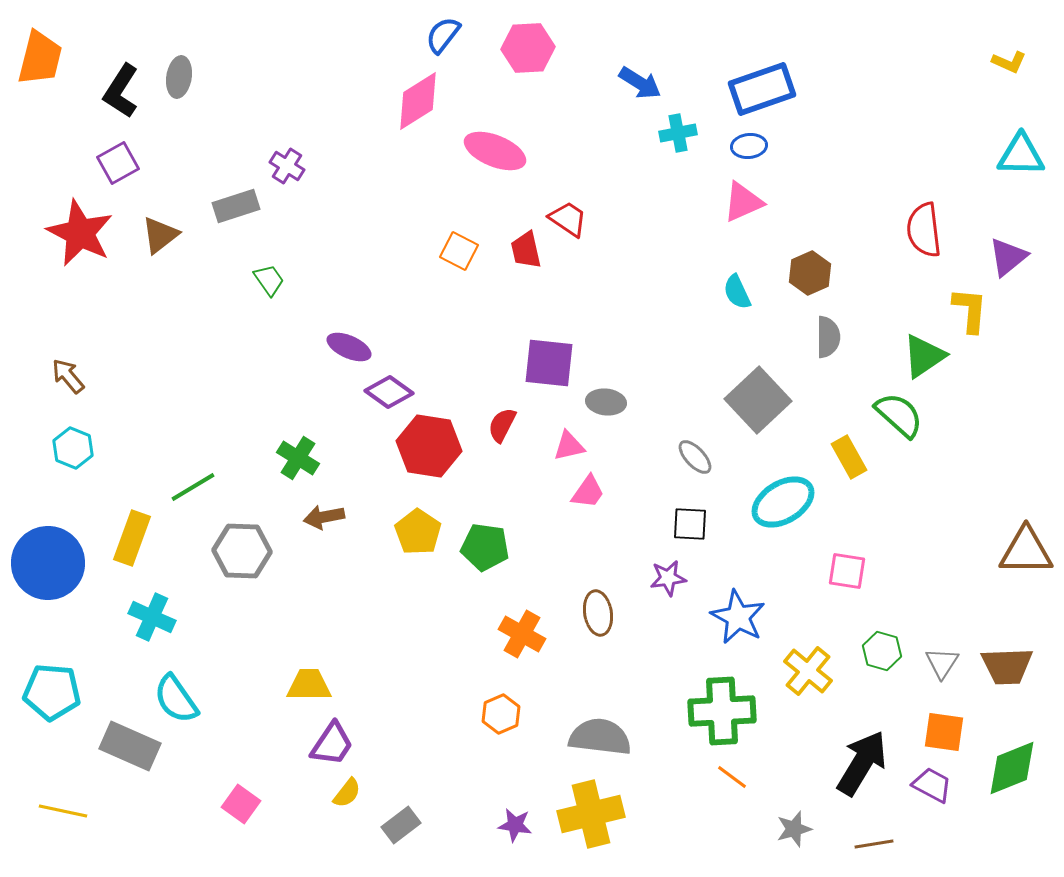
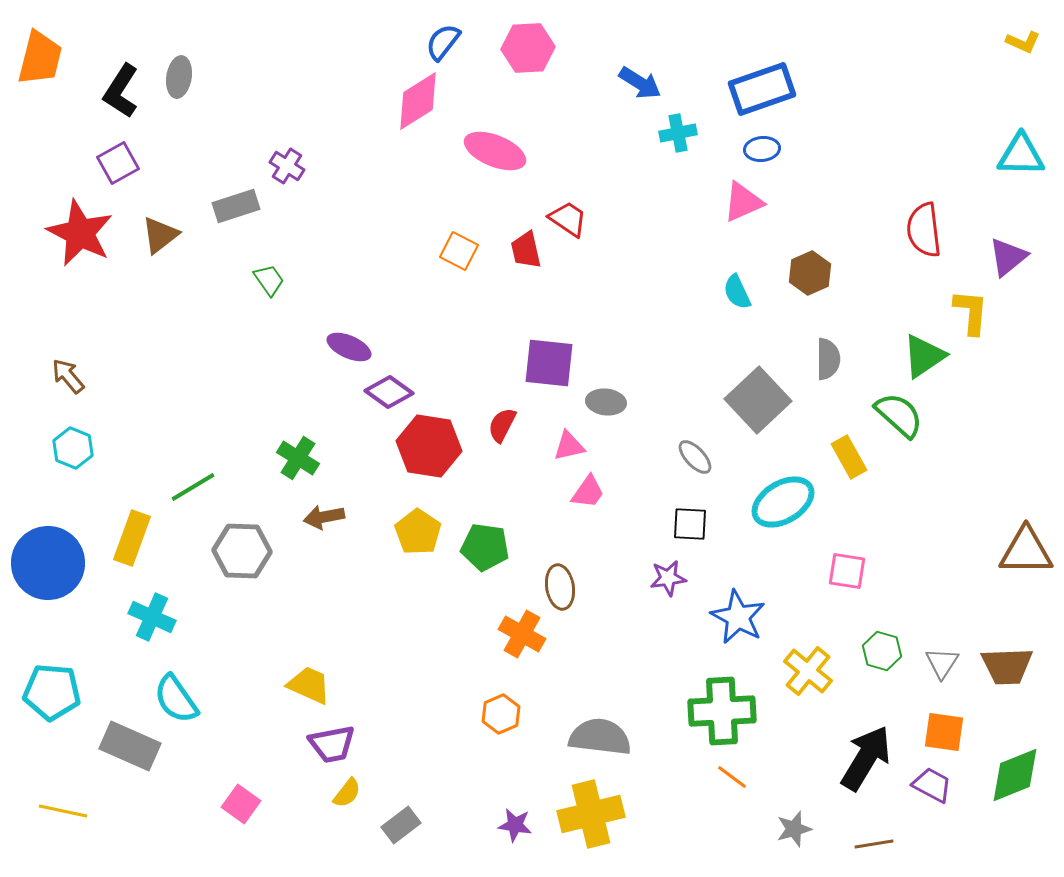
blue semicircle at (443, 35): moved 7 px down
yellow L-shape at (1009, 62): moved 14 px right, 20 px up
blue ellipse at (749, 146): moved 13 px right, 3 px down
yellow L-shape at (970, 310): moved 1 px right, 2 px down
gray semicircle at (828, 337): moved 22 px down
brown ellipse at (598, 613): moved 38 px left, 26 px up
yellow trapezoid at (309, 685): rotated 24 degrees clockwise
purple trapezoid at (332, 744): rotated 45 degrees clockwise
black arrow at (862, 763): moved 4 px right, 5 px up
green diamond at (1012, 768): moved 3 px right, 7 px down
